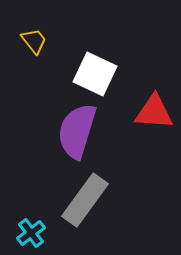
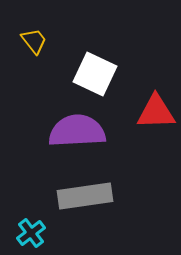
red triangle: moved 2 px right; rotated 6 degrees counterclockwise
purple semicircle: rotated 70 degrees clockwise
gray rectangle: moved 4 px up; rotated 46 degrees clockwise
